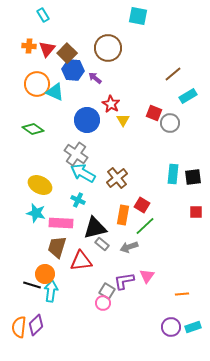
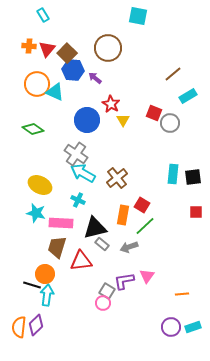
cyan arrow at (51, 291): moved 4 px left, 4 px down
